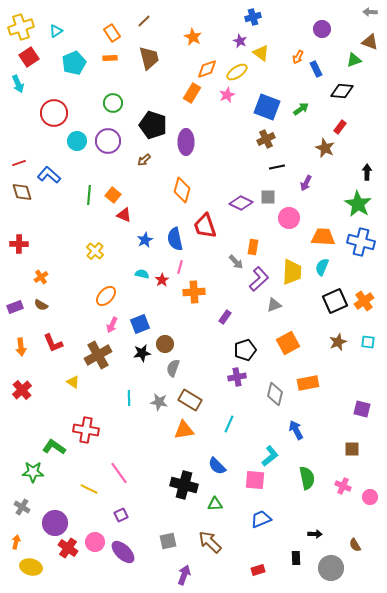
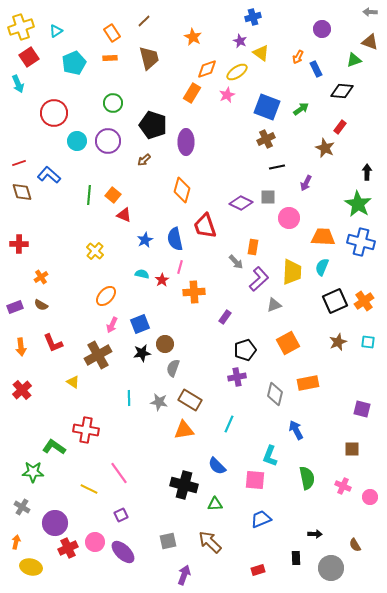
cyan L-shape at (270, 456): rotated 150 degrees clockwise
red cross at (68, 548): rotated 30 degrees clockwise
